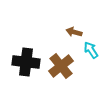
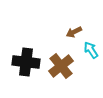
brown arrow: rotated 42 degrees counterclockwise
